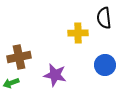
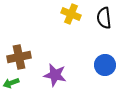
yellow cross: moved 7 px left, 19 px up; rotated 24 degrees clockwise
